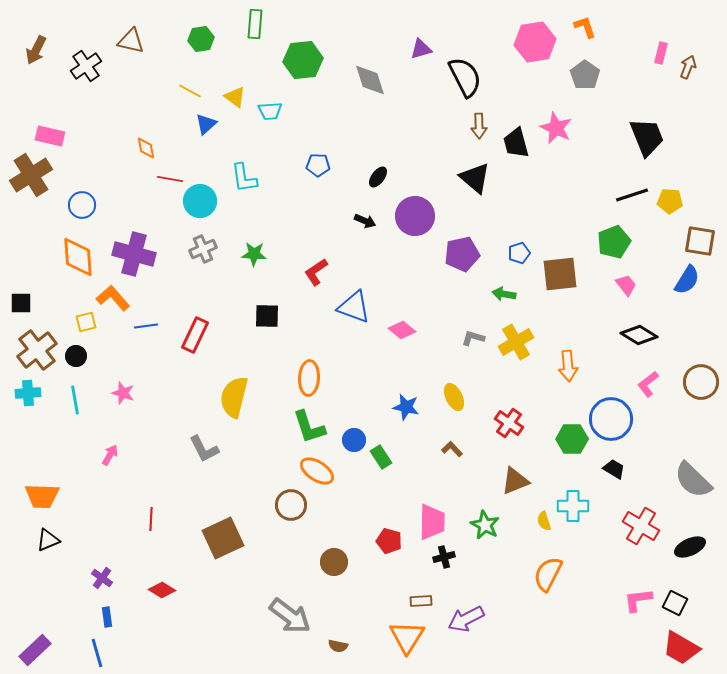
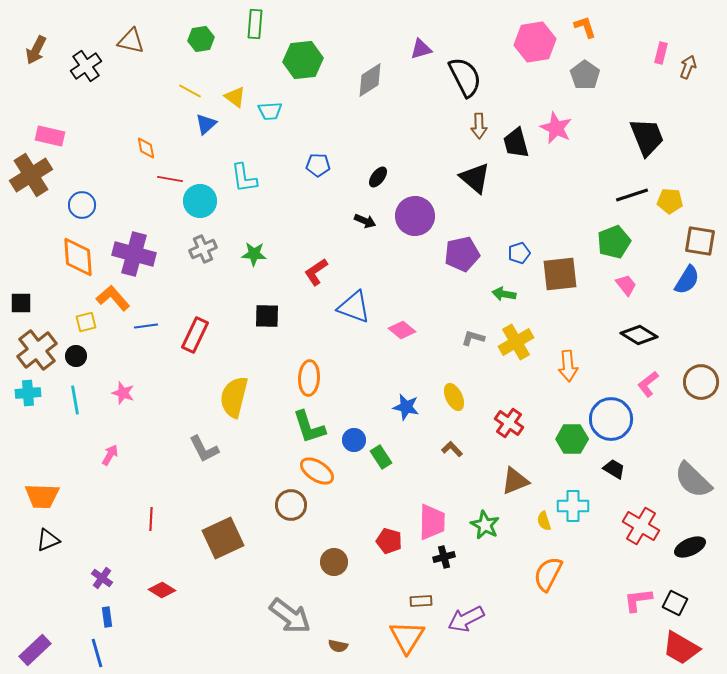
gray diamond at (370, 80): rotated 75 degrees clockwise
